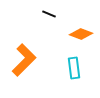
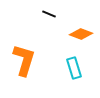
orange L-shape: rotated 28 degrees counterclockwise
cyan rectangle: rotated 10 degrees counterclockwise
